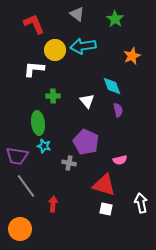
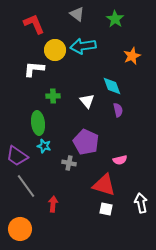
purple trapezoid: rotated 25 degrees clockwise
